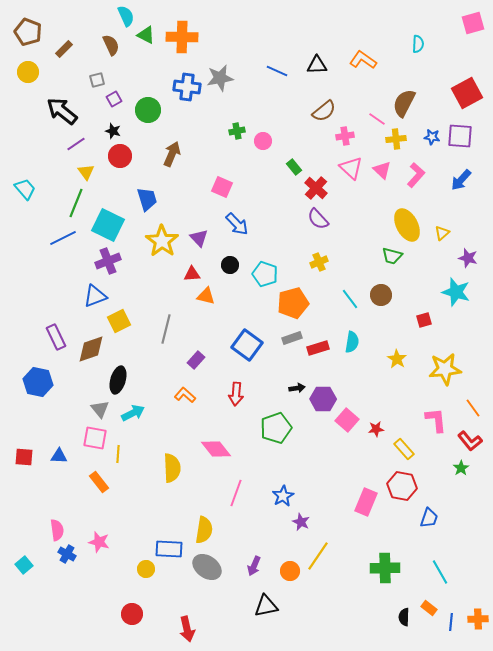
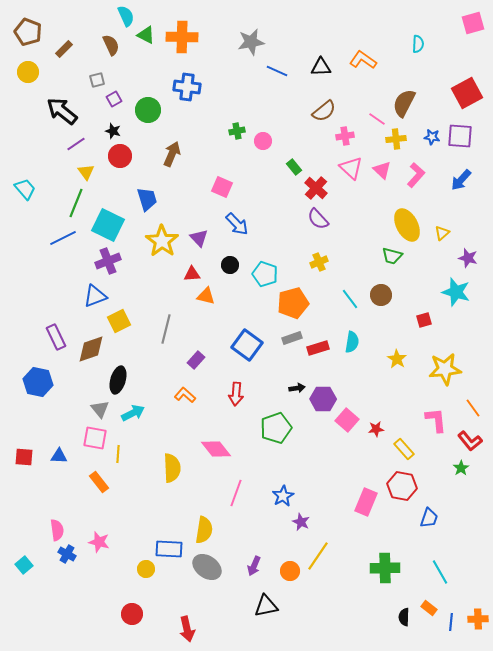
black triangle at (317, 65): moved 4 px right, 2 px down
gray star at (220, 78): moved 31 px right, 36 px up
